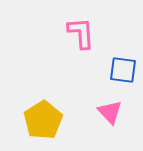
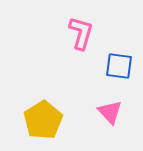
pink L-shape: rotated 20 degrees clockwise
blue square: moved 4 px left, 4 px up
